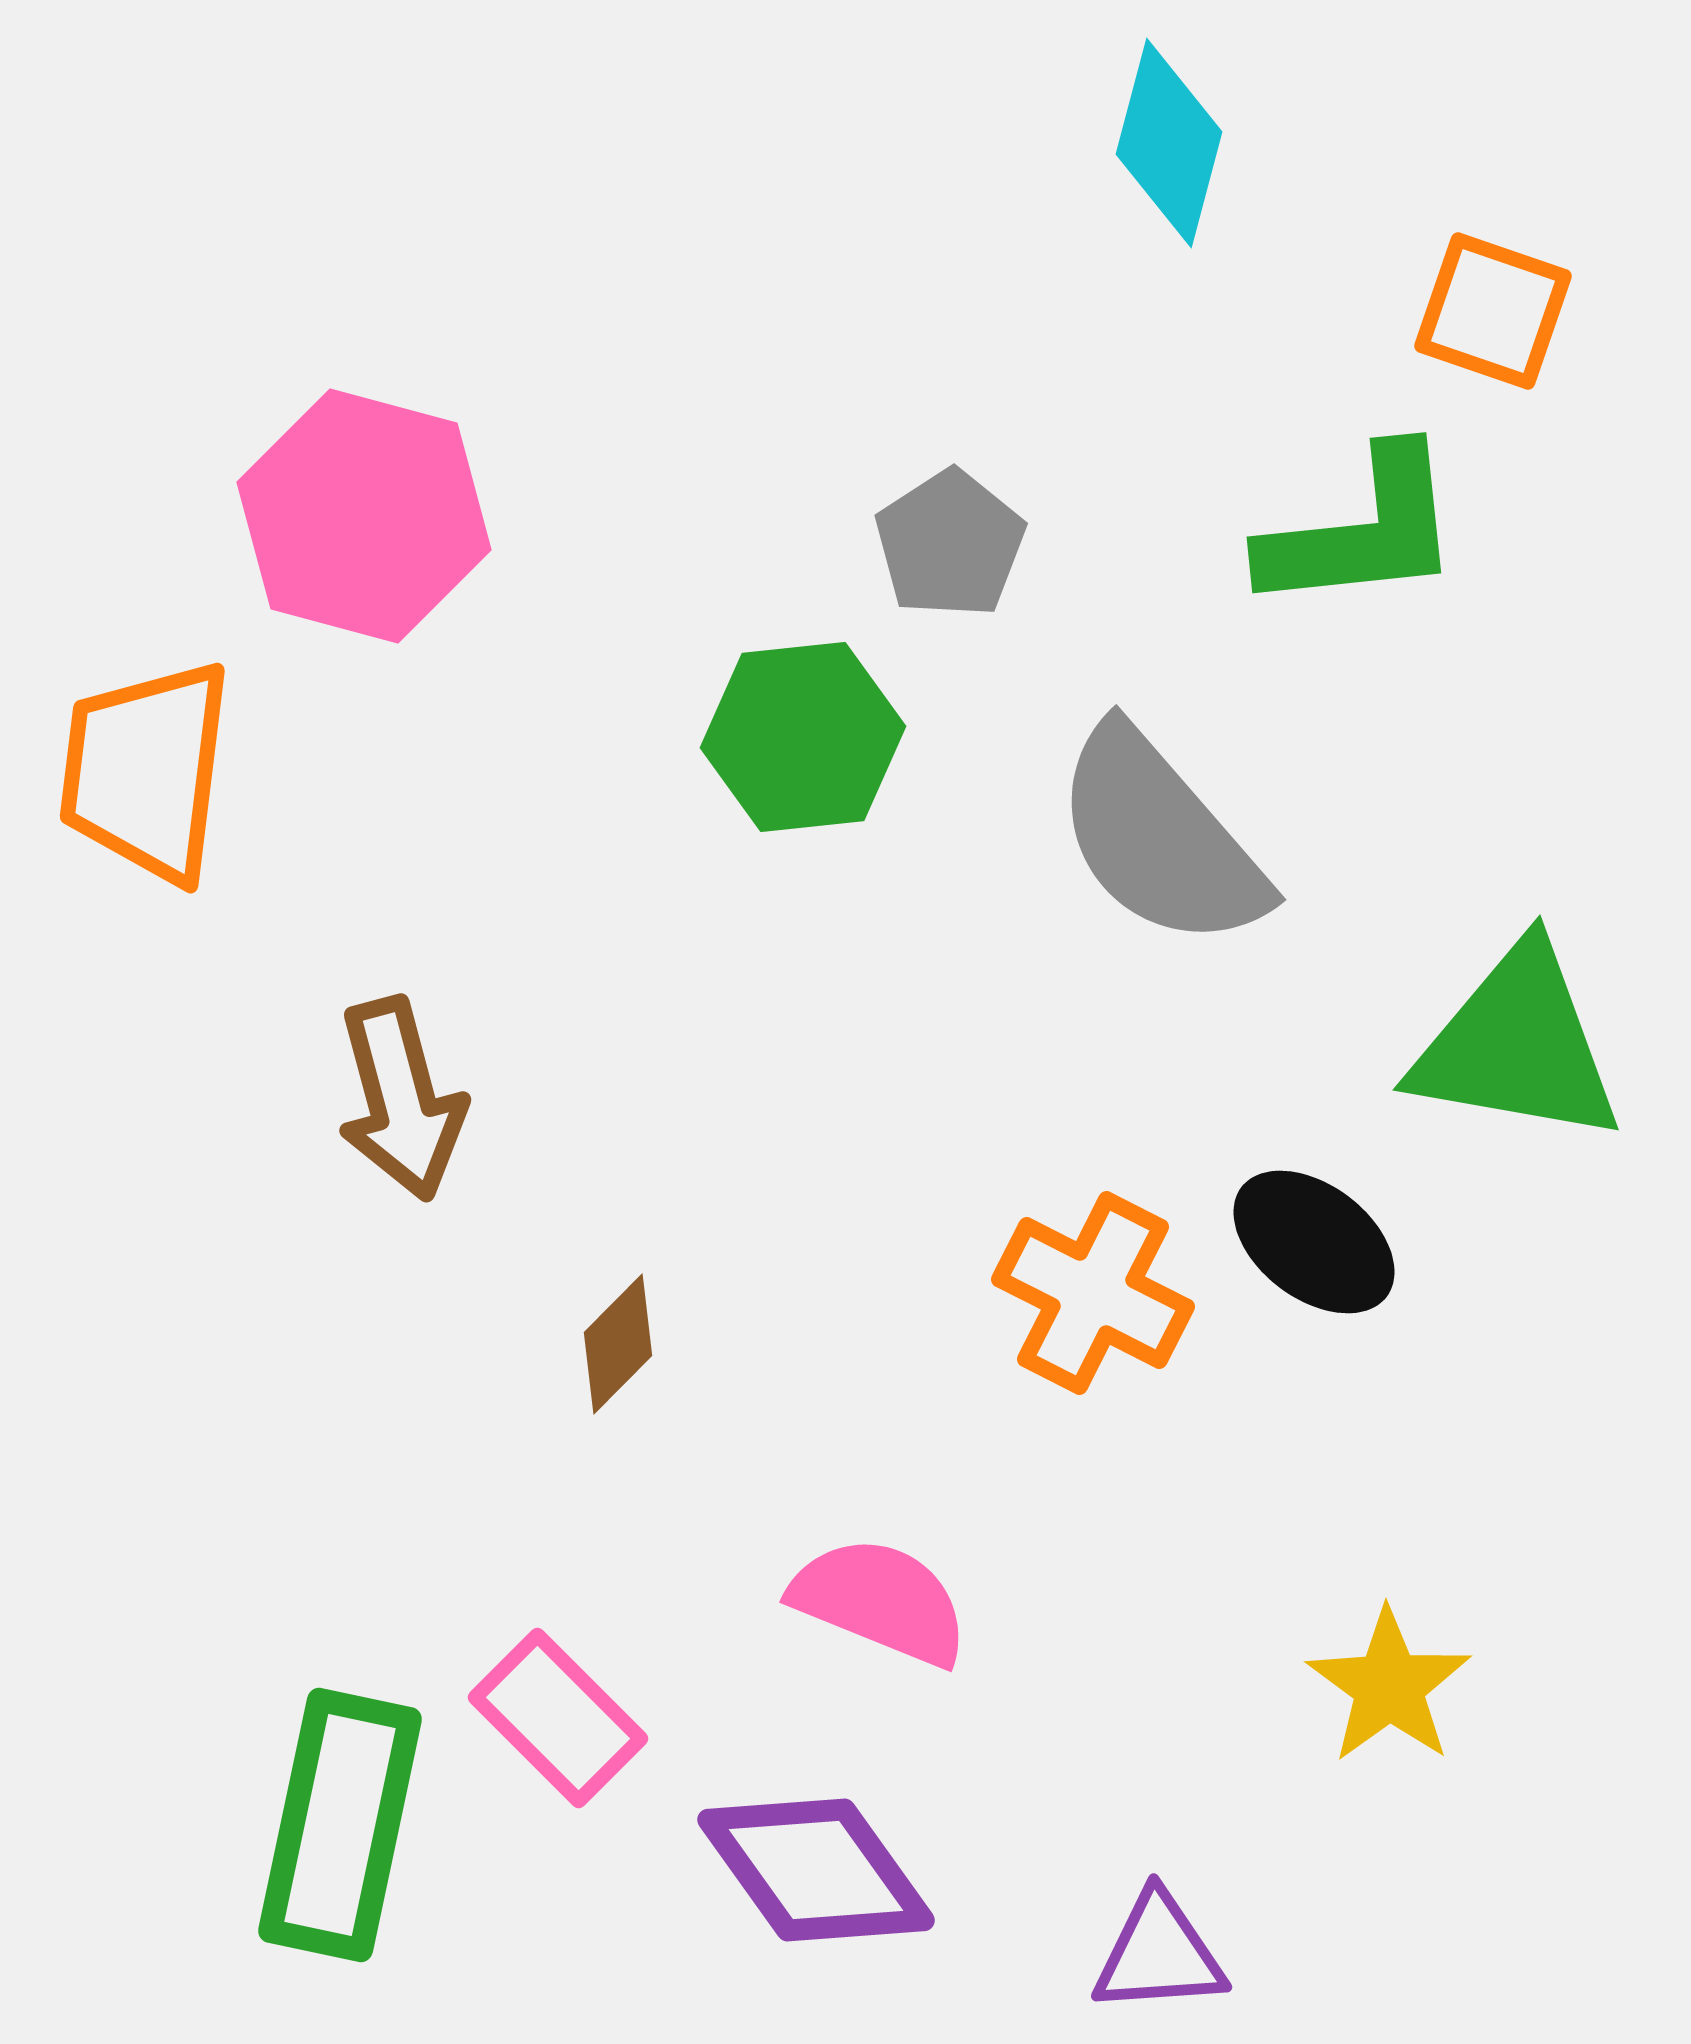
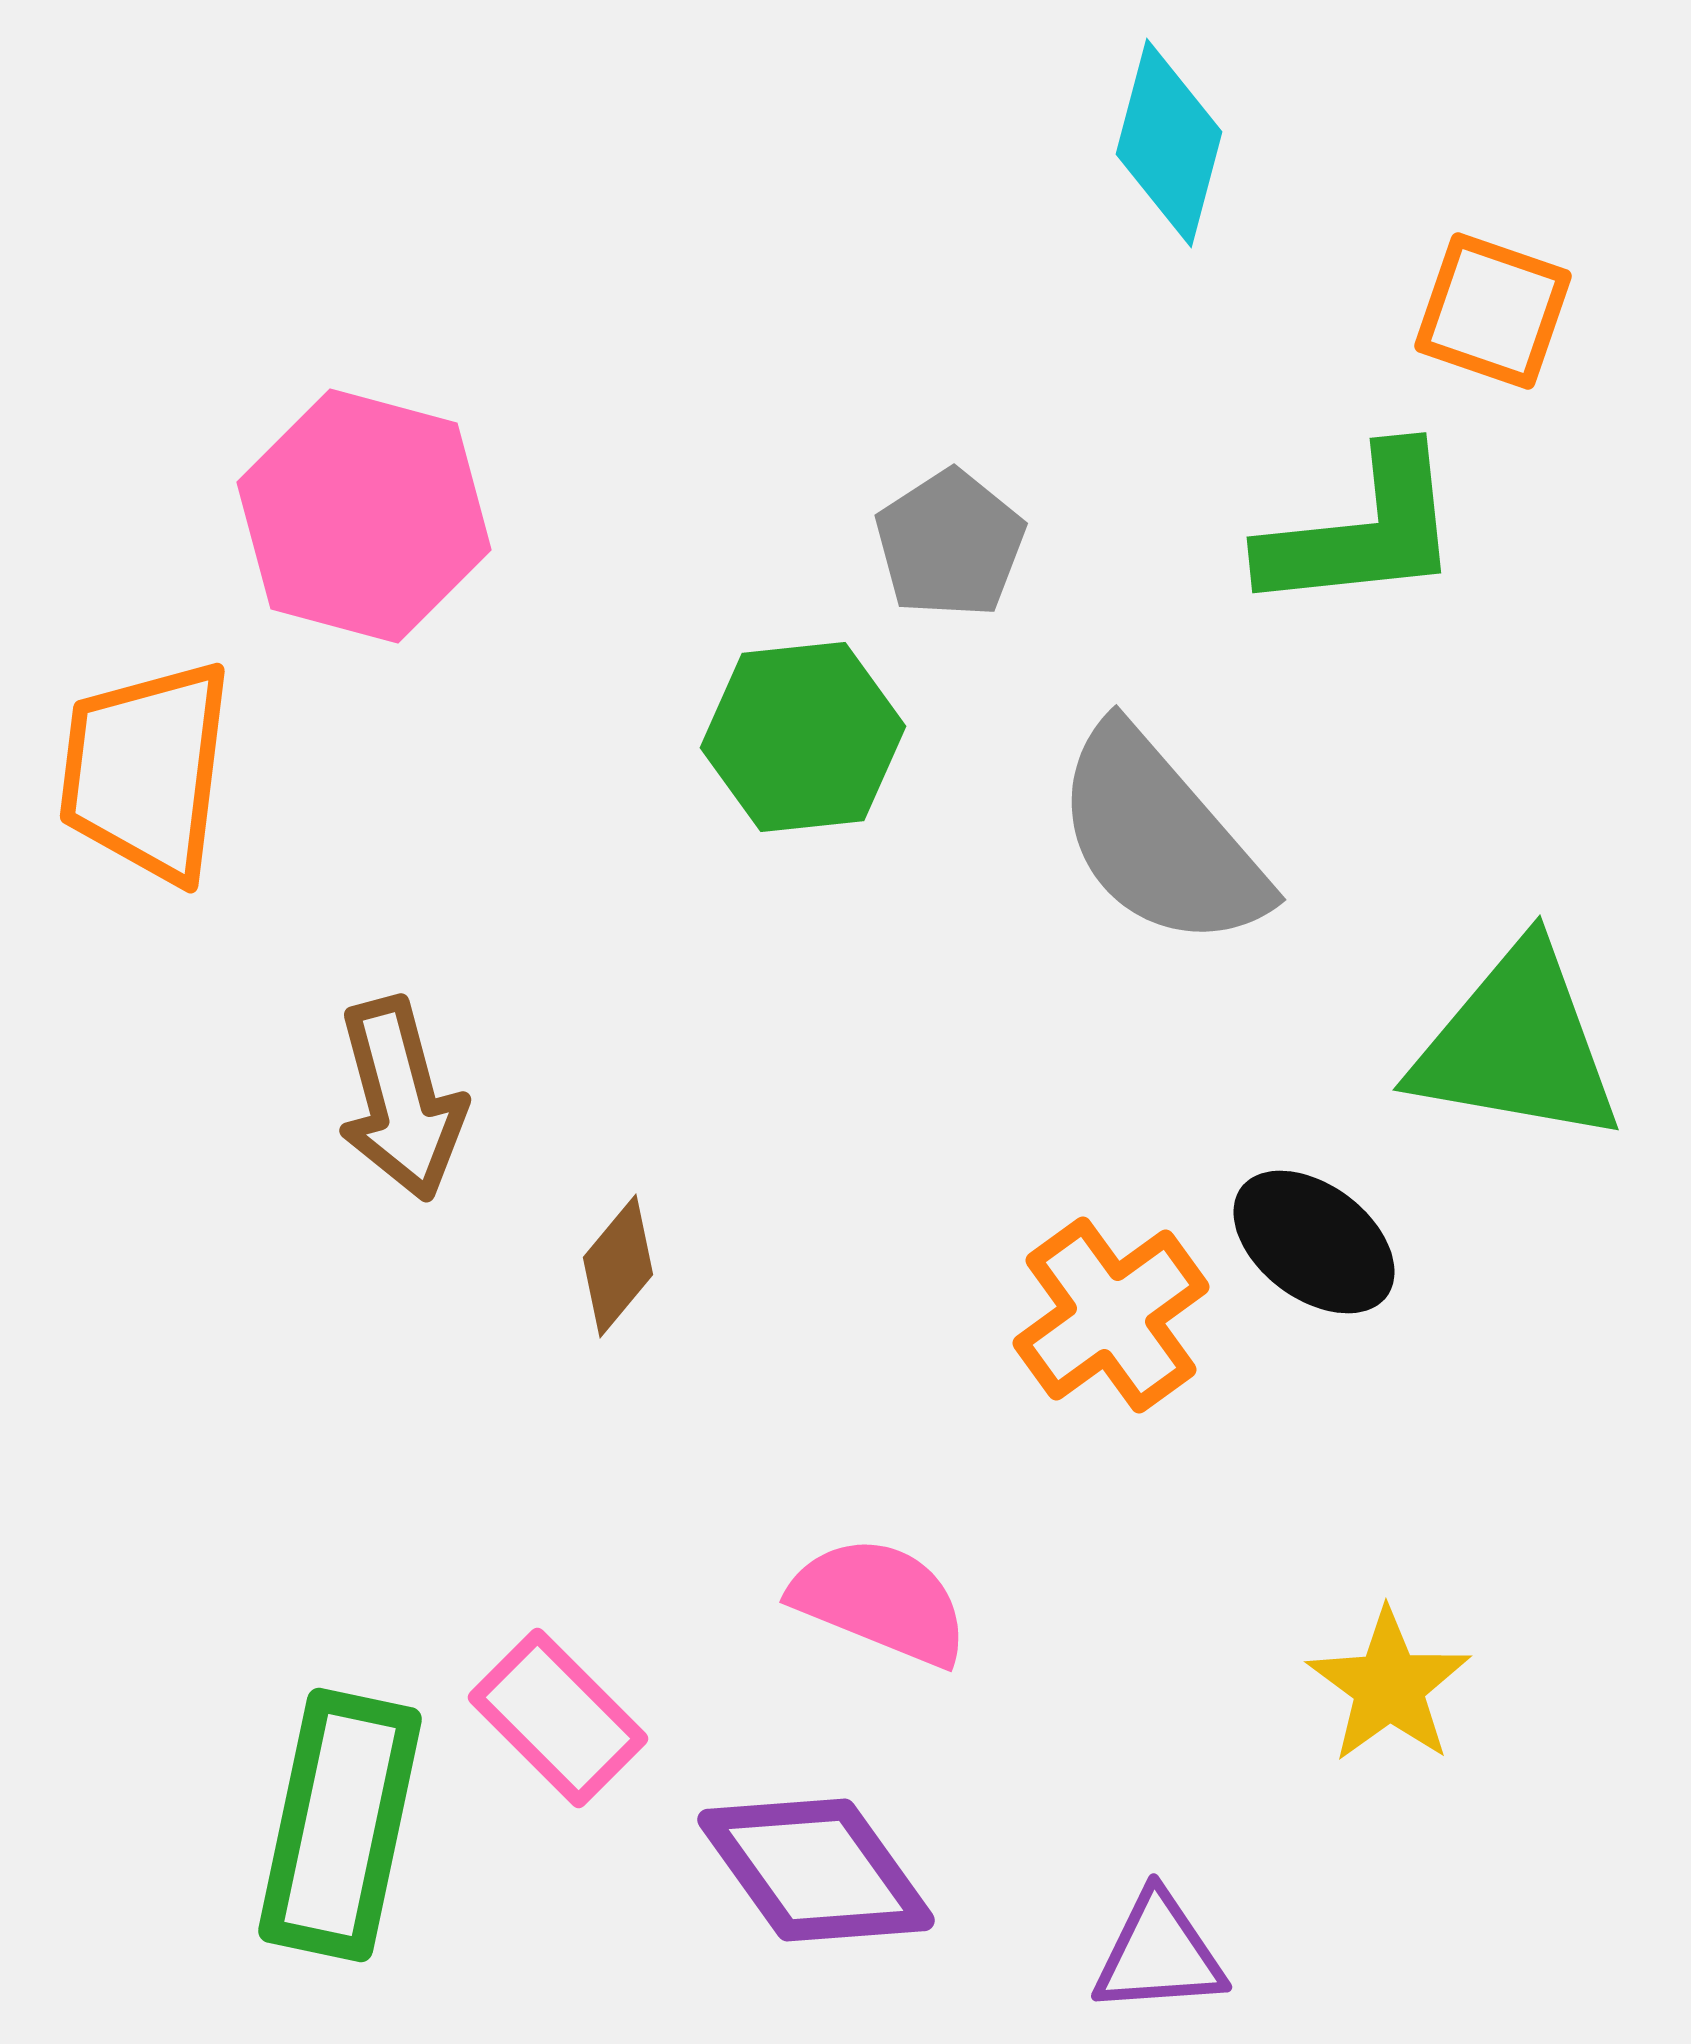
orange cross: moved 18 px right, 22 px down; rotated 27 degrees clockwise
brown diamond: moved 78 px up; rotated 5 degrees counterclockwise
